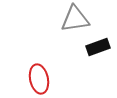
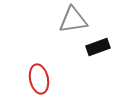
gray triangle: moved 2 px left, 1 px down
